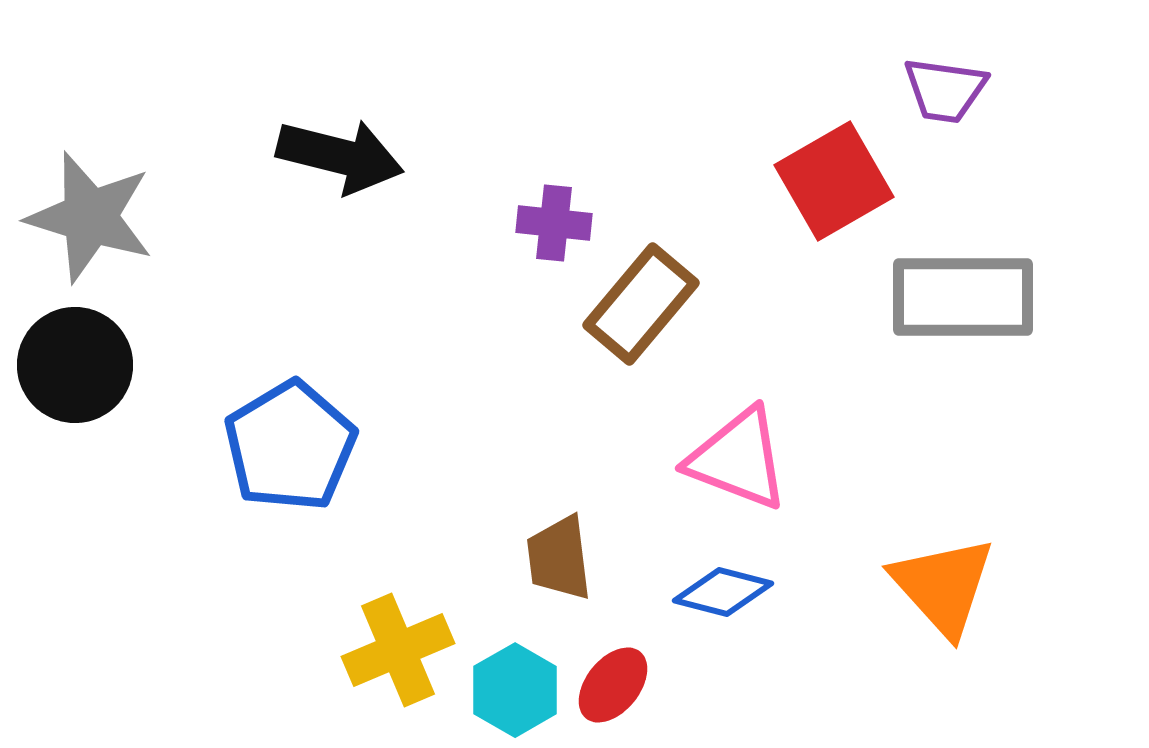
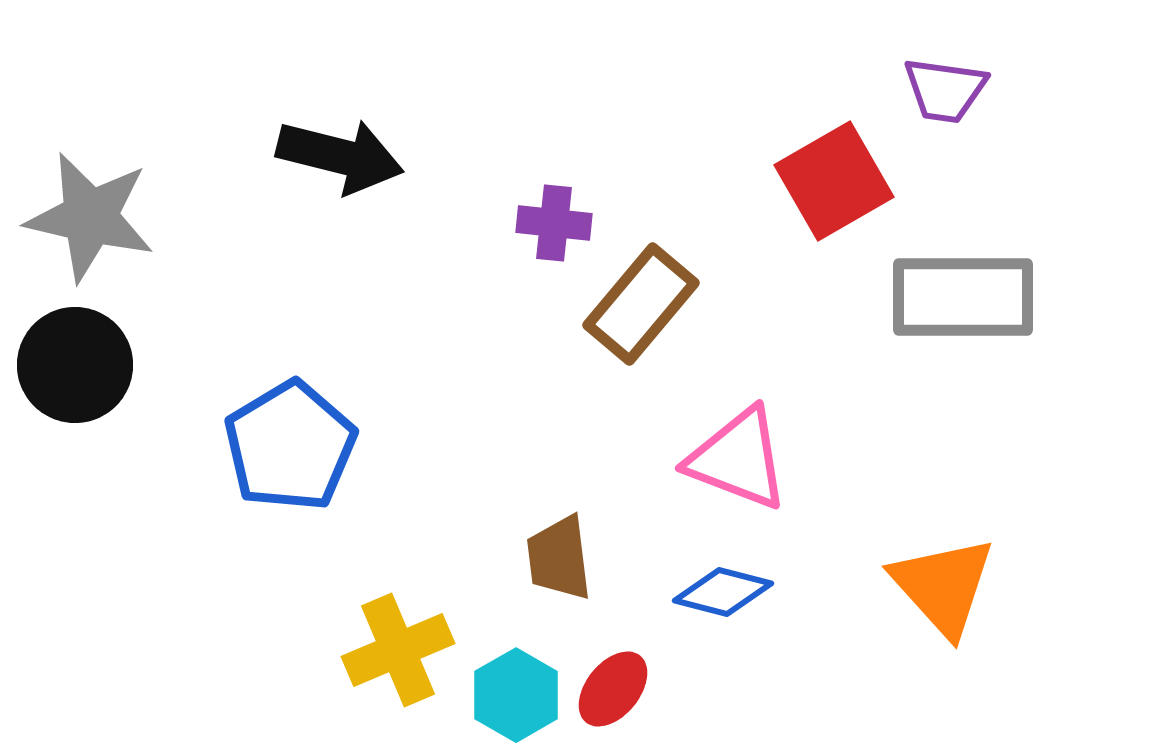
gray star: rotated 4 degrees counterclockwise
red ellipse: moved 4 px down
cyan hexagon: moved 1 px right, 5 px down
